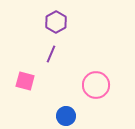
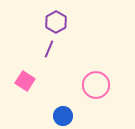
purple line: moved 2 px left, 5 px up
pink square: rotated 18 degrees clockwise
blue circle: moved 3 px left
